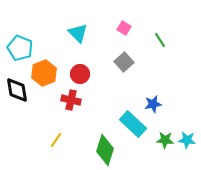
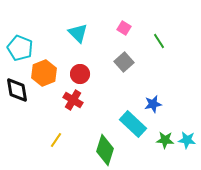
green line: moved 1 px left, 1 px down
red cross: moved 2 px right; rotated 18 degrees clockwise
